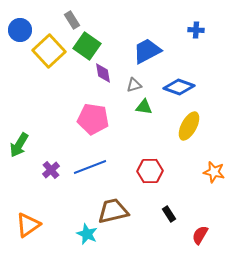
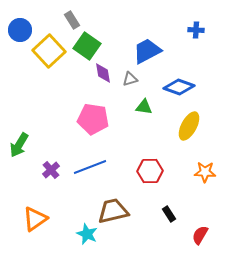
gray triangle: moved 4 px left, 6 px up
orange star: moved 9 px left; rotated 10 degrees counterclockwise
orange triangle: moved 7 px right, 6 px up
